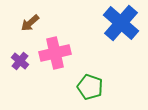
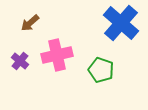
pink cross: moved 2 px right, 2 px down
green pentagon: moved 11 px right, 17 px up
